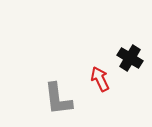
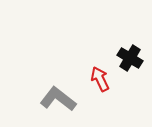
gray L-shape: rotated 135 degrees clockwise
